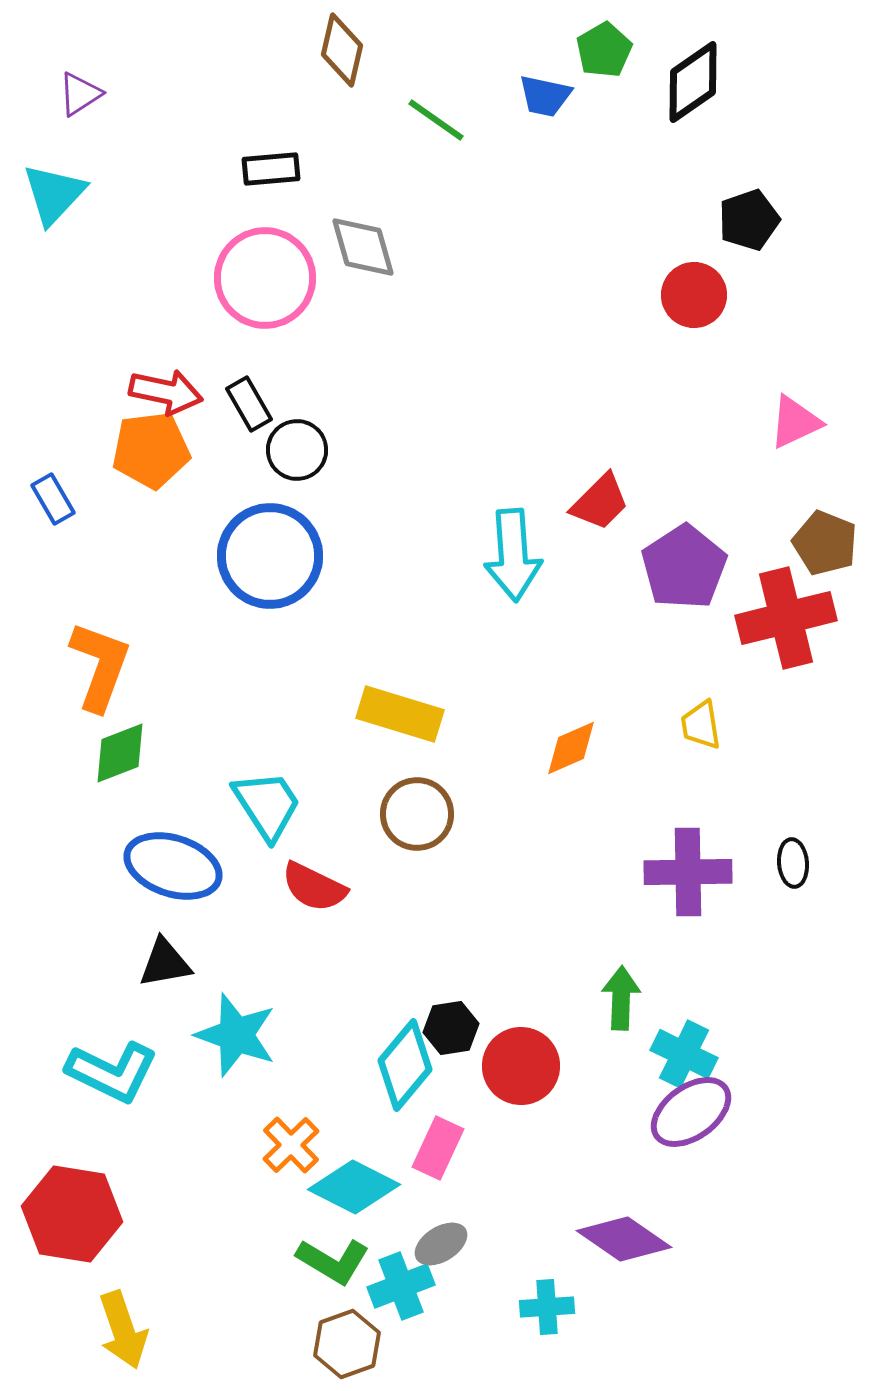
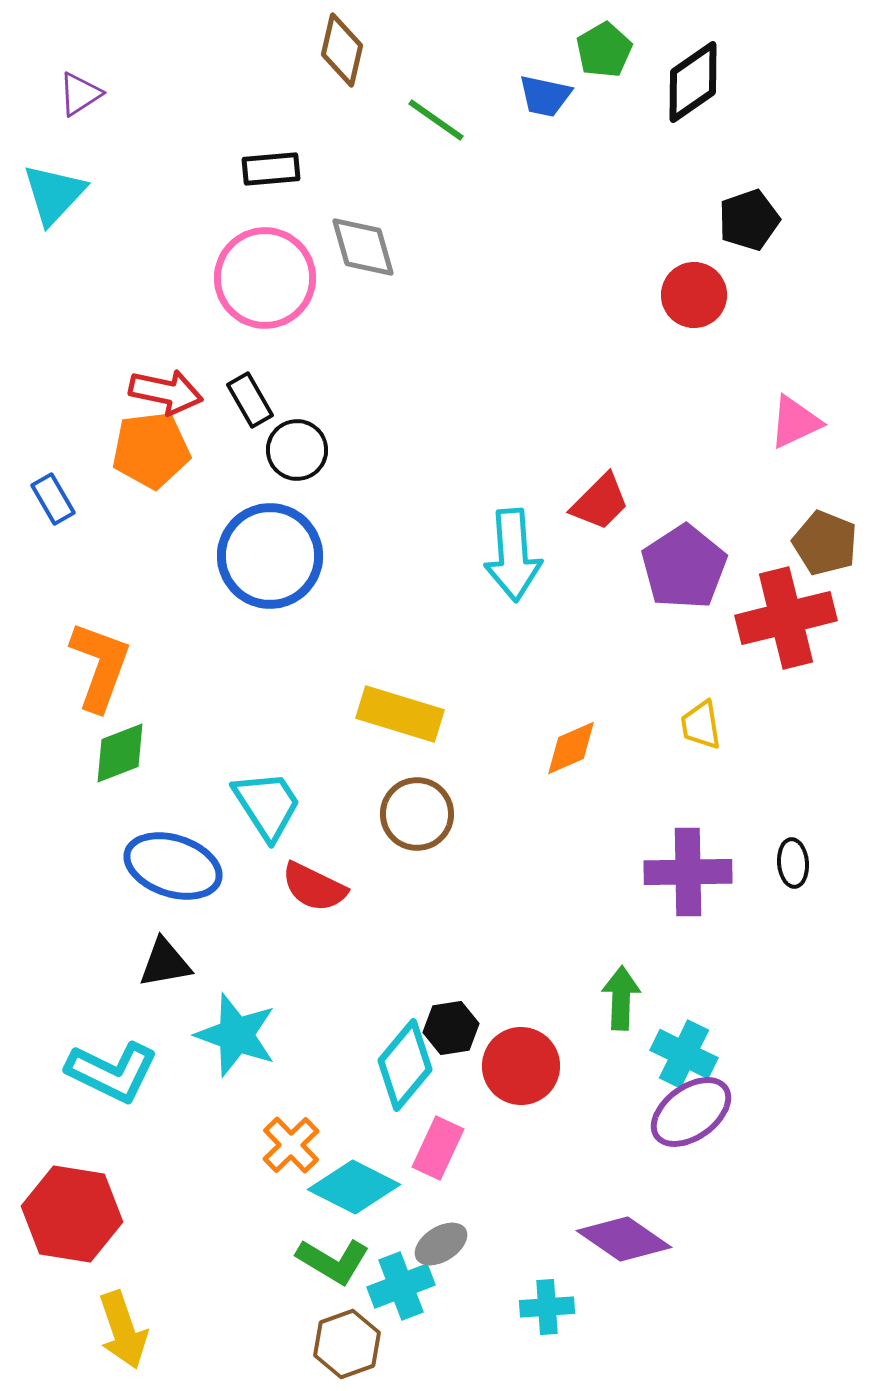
black rectangle at (249, 404): moved 1 px right, 4 px up
